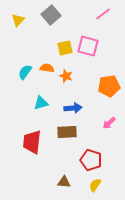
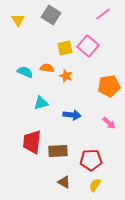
gray square: rotated 18 degrees counterclockwise
yellow triangle: rotated 16 degrees counterclockwise
pink square: rotated 25 degrees clockwise
cyan semicircle: rotated 77 degrees clockwise
blue arrow: moved 1 px left, 7 px down; rotated 12 degrees clockwise
pink arrow: rotated 96 degrees counterclockwise
brown rectangle: moved 9 px left, 19 px down
red pentagon: rotated 20 degrees counterclockwise
brown triangle: rotated 24 degrees clockwise
